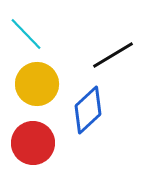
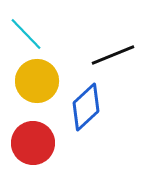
black line: rotated 9 degrees clockwise
yellow circle: moved 3 px up
blue diamond: moved 2 px left, 3 px up
